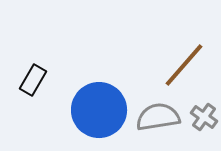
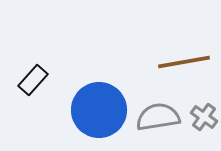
brown line: moved 3 px up; rotated 39 degrees clockwise
black rectangle: rotated 12 degrees clockwise
